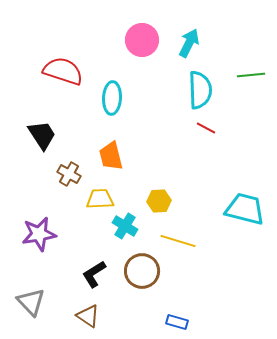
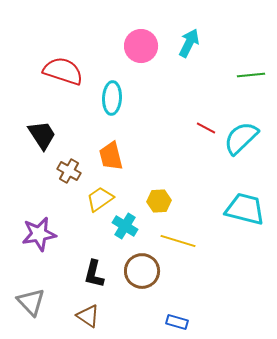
pink circle: moved 1 px left, 6 px down
cyan semicircle: moved 41 px right, 48 px down; rotated 132 degrees counterclockwise
brown cross: moved 3 px up
yellow trapezoid: rotated 32 degrees counterclockwise
black L-shape: rotated 44 degrees counterclockwise
